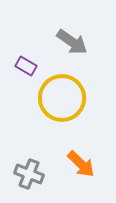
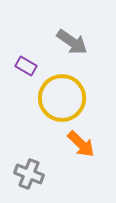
orange arrow: moved 20 px up
